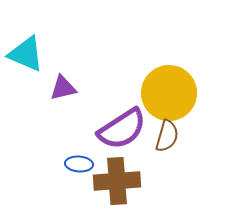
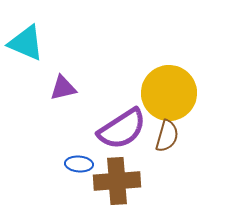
cyan triangle: moved 11 px up
